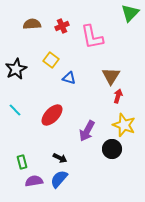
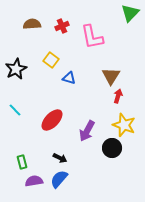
red ellipse: moved 5 px down
black circle: moved 1 px up
